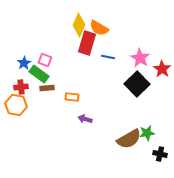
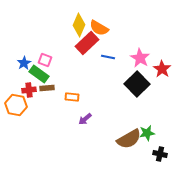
red rectangle: rotated 30 degrees clockwise
red cross: moved 8 px right, 3 px down
purple arrow: rotated 56 degrees counterclockwise
